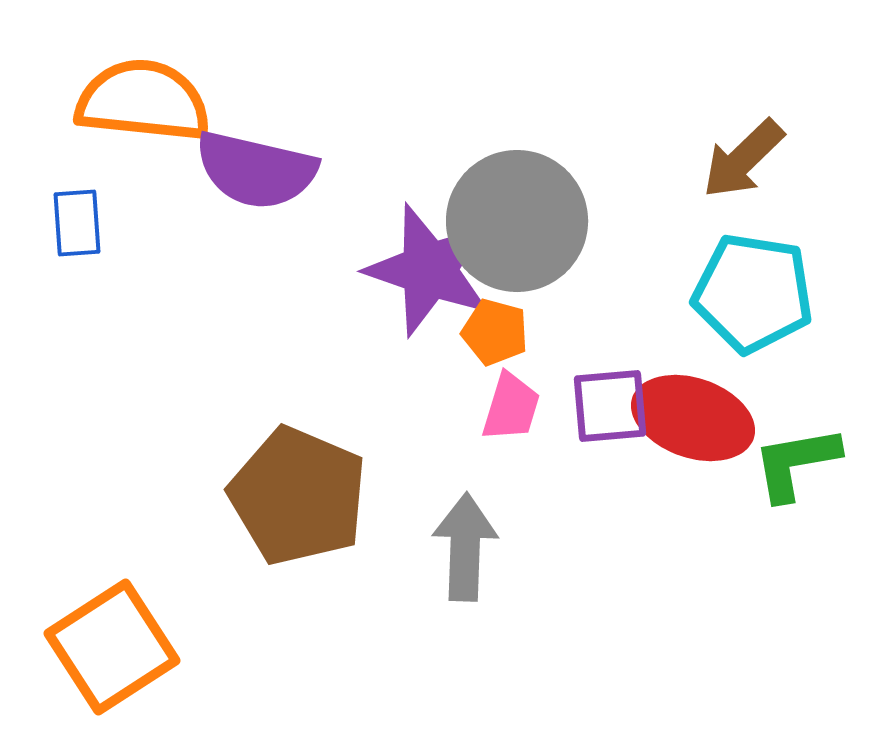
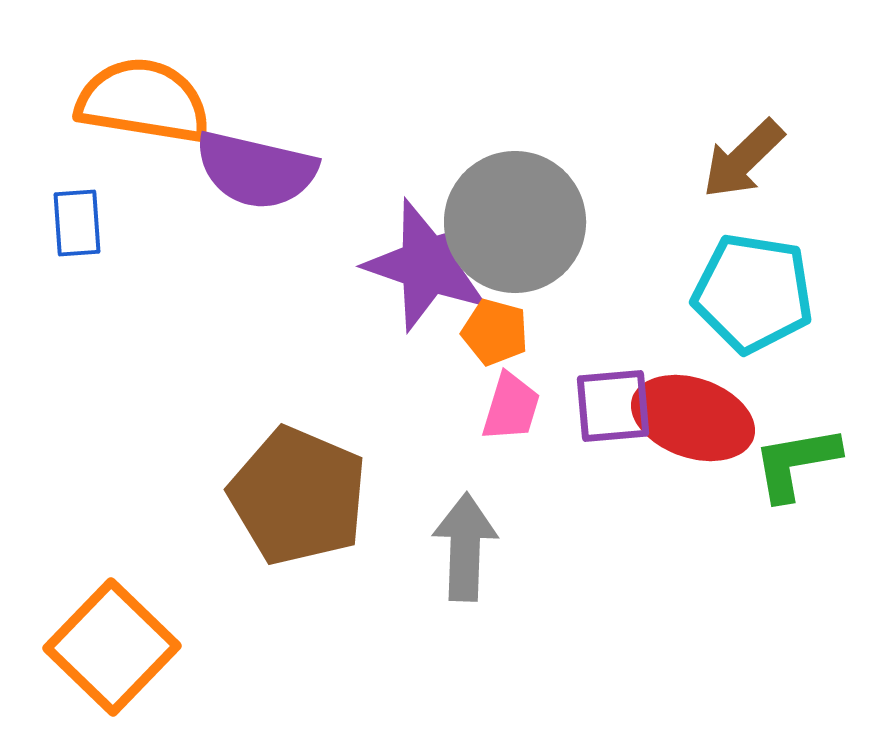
orange semicircle: rotated 3 degrees clockwise
gray circle: moved 2 px left, 1 px down
purple star: moved 1 px left, 5 px up
purple square: moved 3 px right
orange square: rotated 13 degrees counterclockwise
